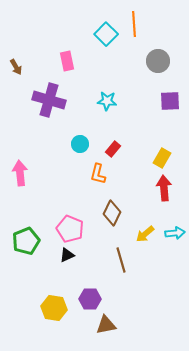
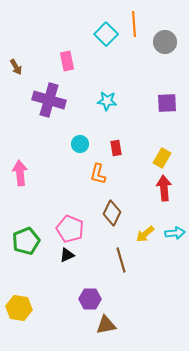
gray circle: moved 7 px right, 19 px up
purple square: moved 3 px left, 2 px down
red rectangle: moved 3 px right, 1 px up; rotated 49 degrees counterclockwise
yellow hexagon: moved 35 px left
